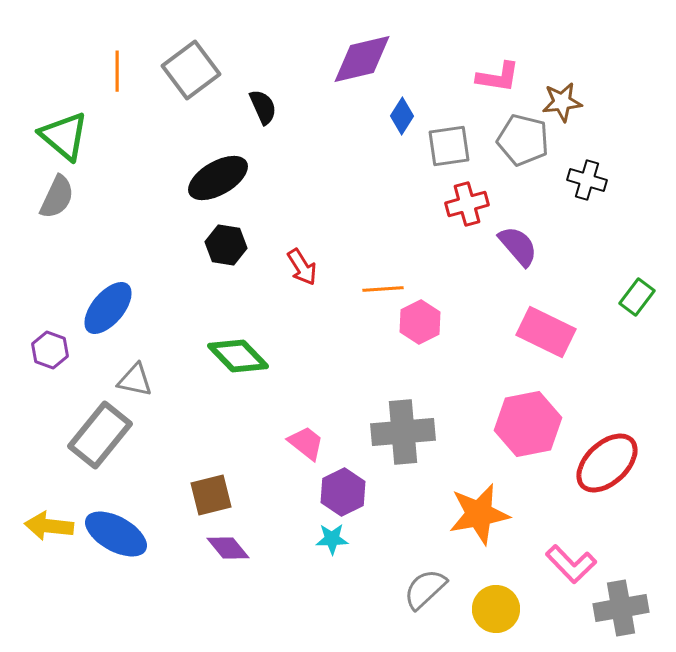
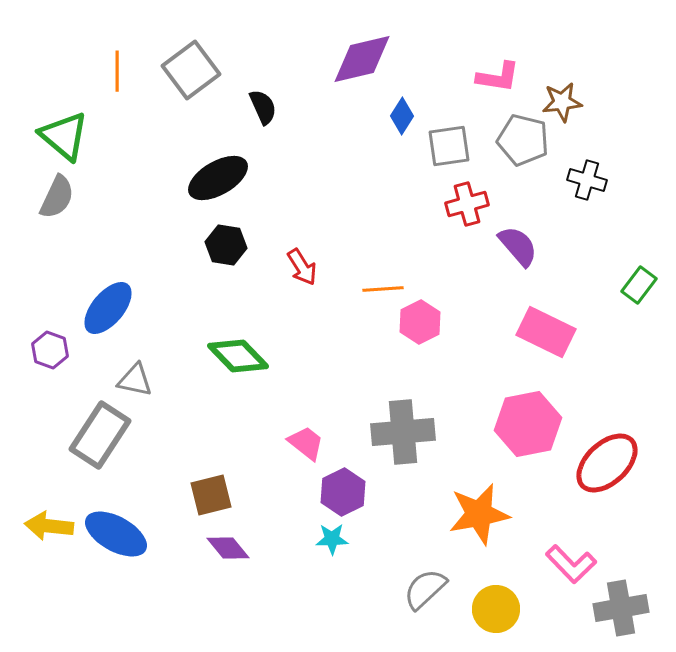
green rectangle at (637, 297): moved 2 px right, 12 px up
gray rectangle at (100, 435): rotated 6 degrees counterclockwise
